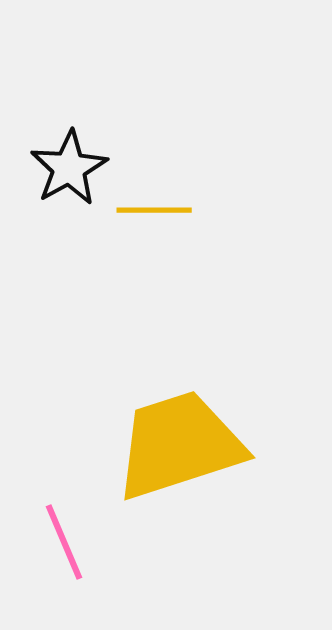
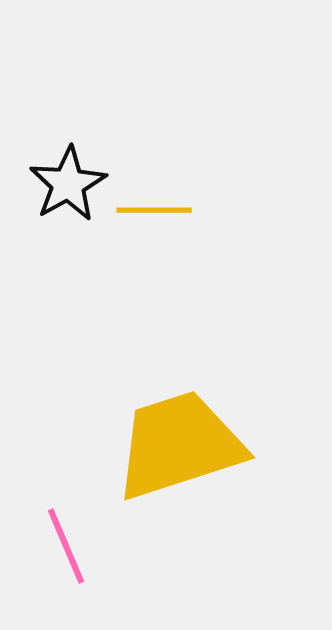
black star: moved 1 px left, 16 px down
pink line: moved 2 px right, 4 px down
